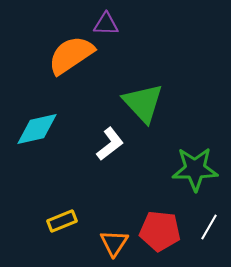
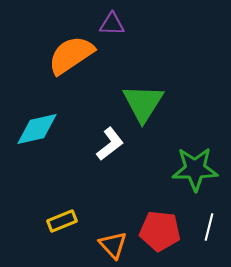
purple triangle: moved 6 px right
green triangle: rotated 15 degrees clockwise
white line: rotated 16 degrees counterclockwise
orange triangle: moved 1 px left, 2 px down; rotated 16 degrees counterclockwise
